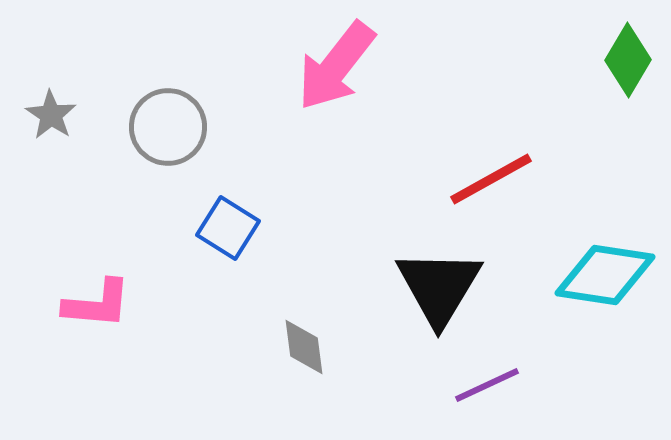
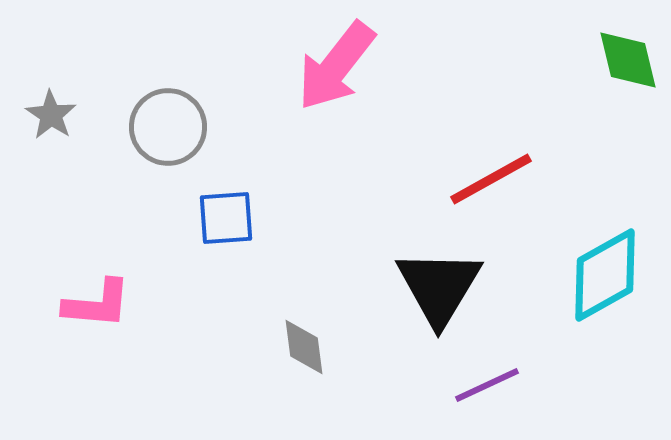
green diamond: rotated 44 degrees counterclockwise
blue square: moved 2 px left, 10 px up; rotated 36 degrees counterclockwise
cyan diamond: rotated 38 degrees counterclockwise
